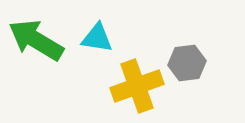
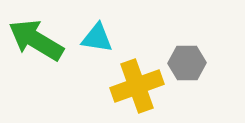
gray hexagon: rotated 6 degrees clockwise
